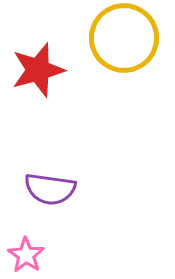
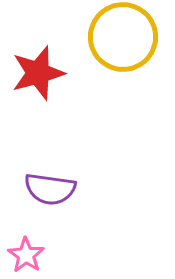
yellow circle: moved 1 px left, 1 px up
red star: moved 3 px down
